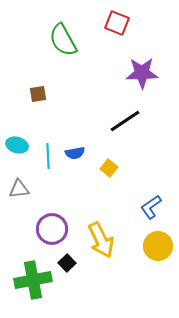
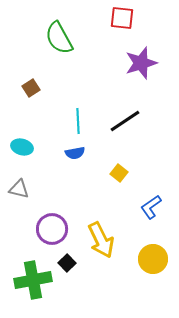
red square: moved 5 px right, 5 px up; rotated 15 degrees counterclockwise
green semicircle: moved 4 px left, 2 px up
purple star: moved 1 px left, 10 px up; rotated 16 degrees counterclockwise
brown square: moved 7 px left, 6 px up; rotated 24 degrees counterclockwise
cyan ellipse: moved 5 px right, 2 px down
cyan line: moved 30 px right, 35 px up
yellow square: moved 10 px right, 5 px down
gray triangle: rotated 20 degrees clockwise
yellow circle: moved 5 px left, 13 px down
